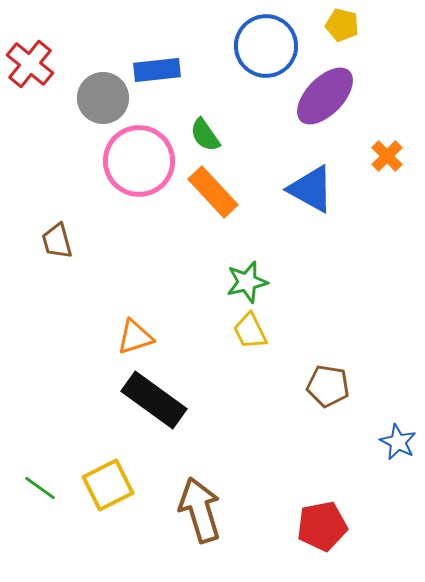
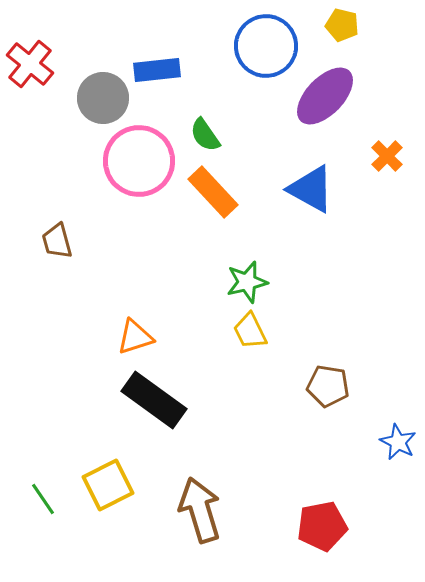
green line: moved 3 px right, 11 px down; rotated 20 degrees clockwise
